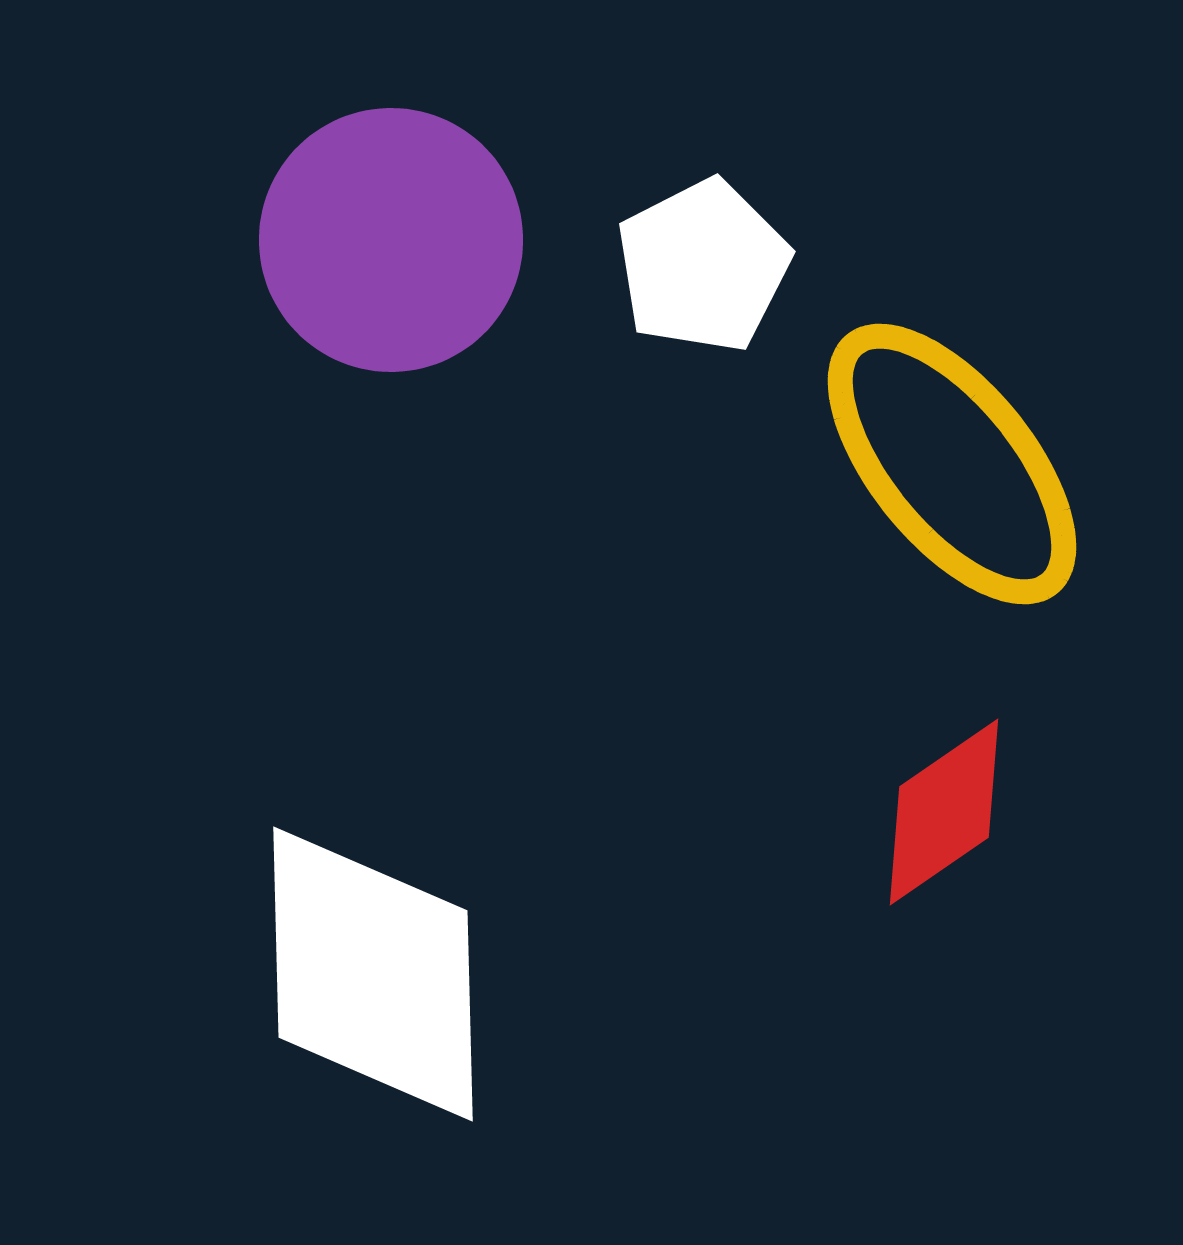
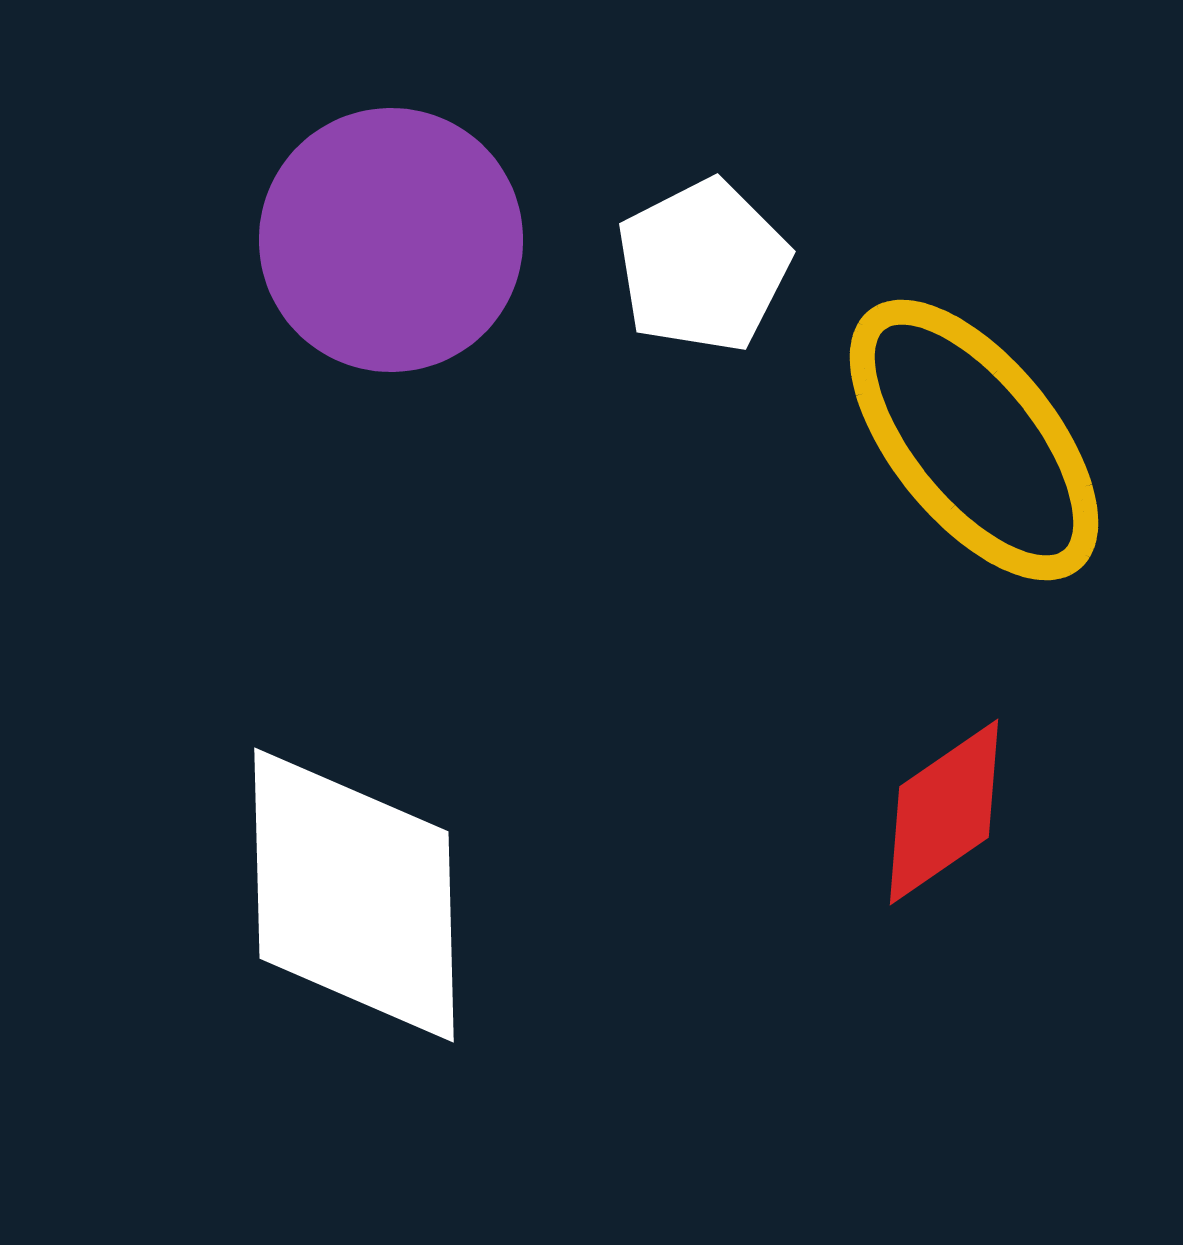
yellow ellipse: moved 22 px right, 24 px up
white diamond: moved 19 px left, 79 px up
